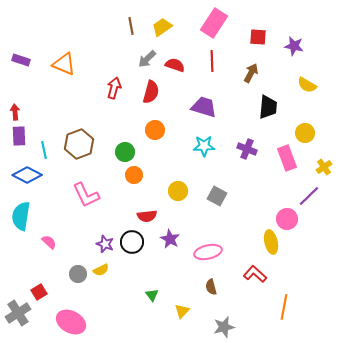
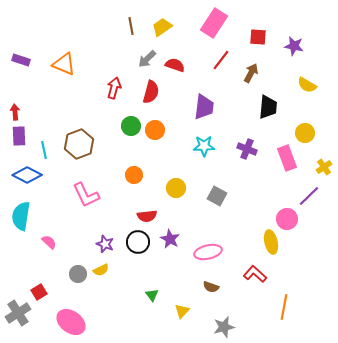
red line at (212, 61): moved 9 px right, 1 px up; rotated 40 degrees clockwise
purple trapezoid at (204, 107): rotated 80 degrees clockwise
green circle at (125, 152): moved 6 px right, 26 px up
yellow circle at (178, 191): moved 2 px left, 3 px up
black circle at (132, 242): moved 6 px right
brown semicircle at (211, 287): rotated 56 degrees counterclockwise
pink ellipse at (71, 322): rotated 8 degrees clockwise
